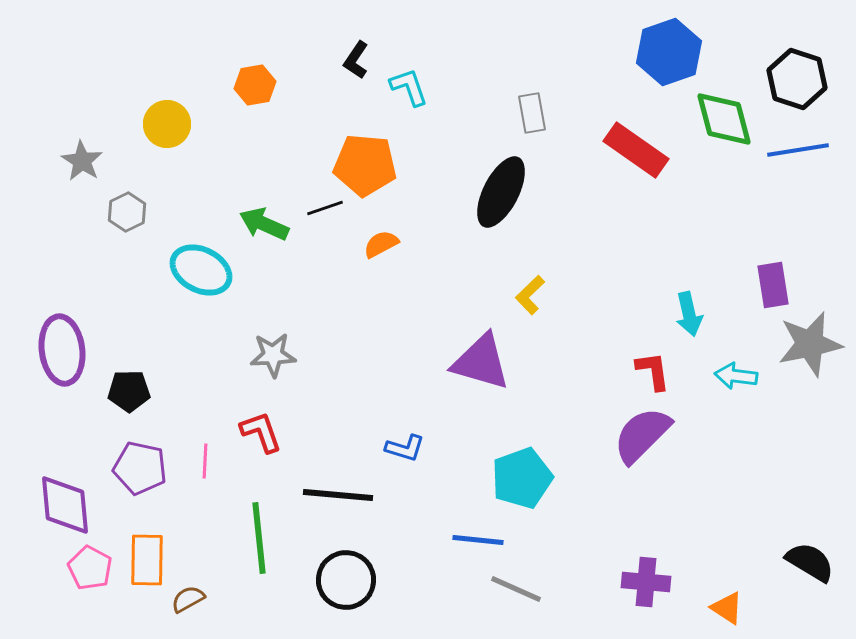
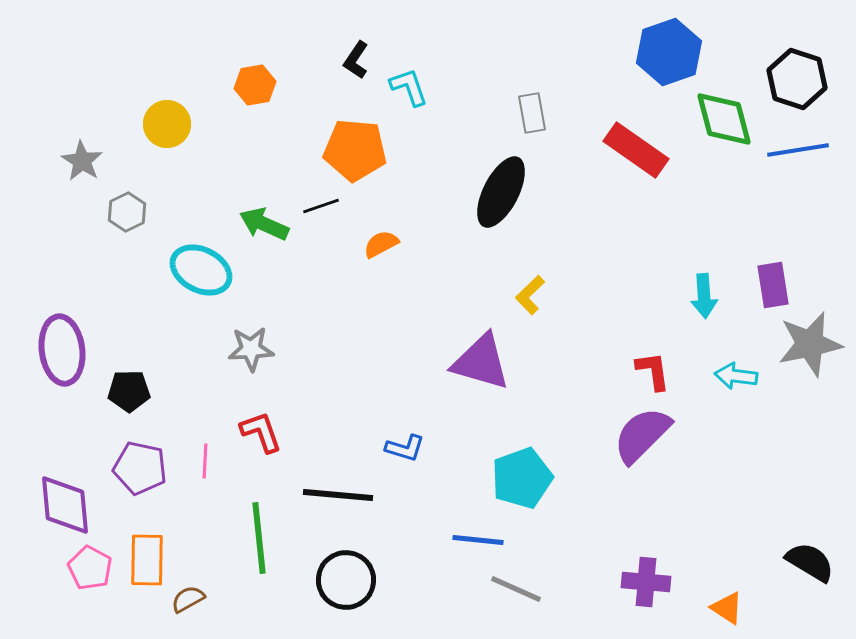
orange pentagon at (365, 165): moved 10 px left, 15 px up
black line at (325, 208): moved 4 px left, 2 px up
cyan arrow at (689, 314): moved 15 px right, 18 px up; rotated 9 degrees clockwise
gray star at (273, 355): moved 22 px left, 6 px up
